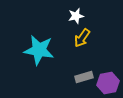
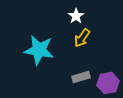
white star: rotated 21 degrees counterclockwise
gray rectangle: moved 3 px left
